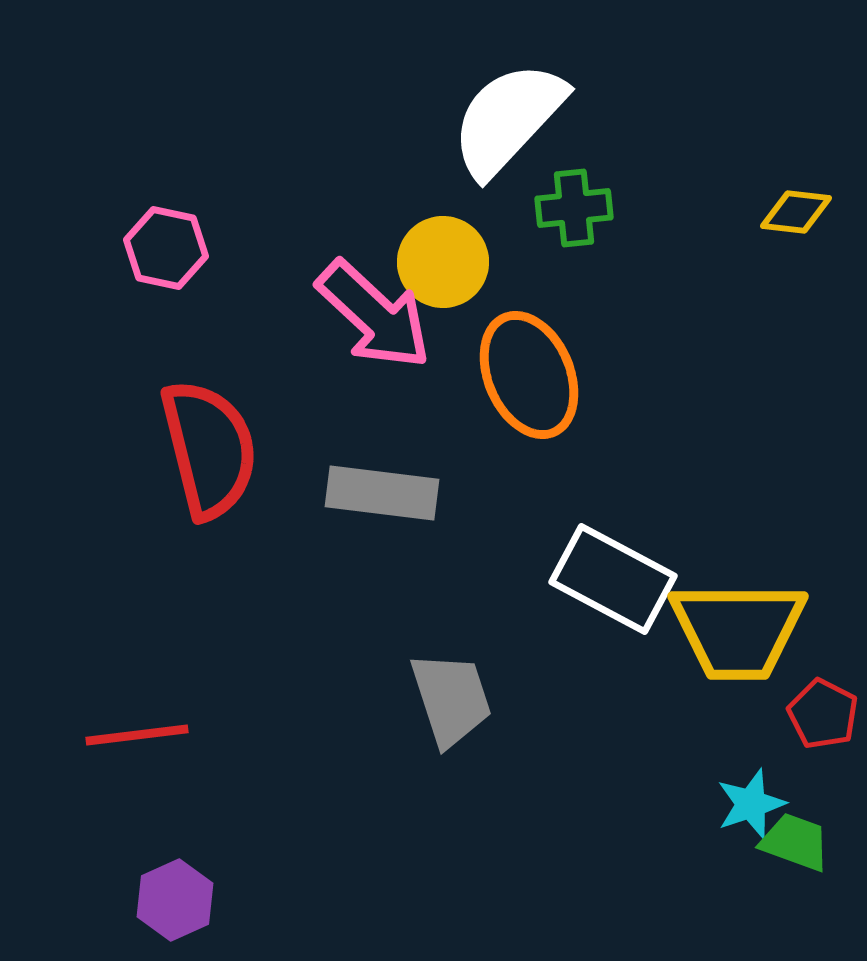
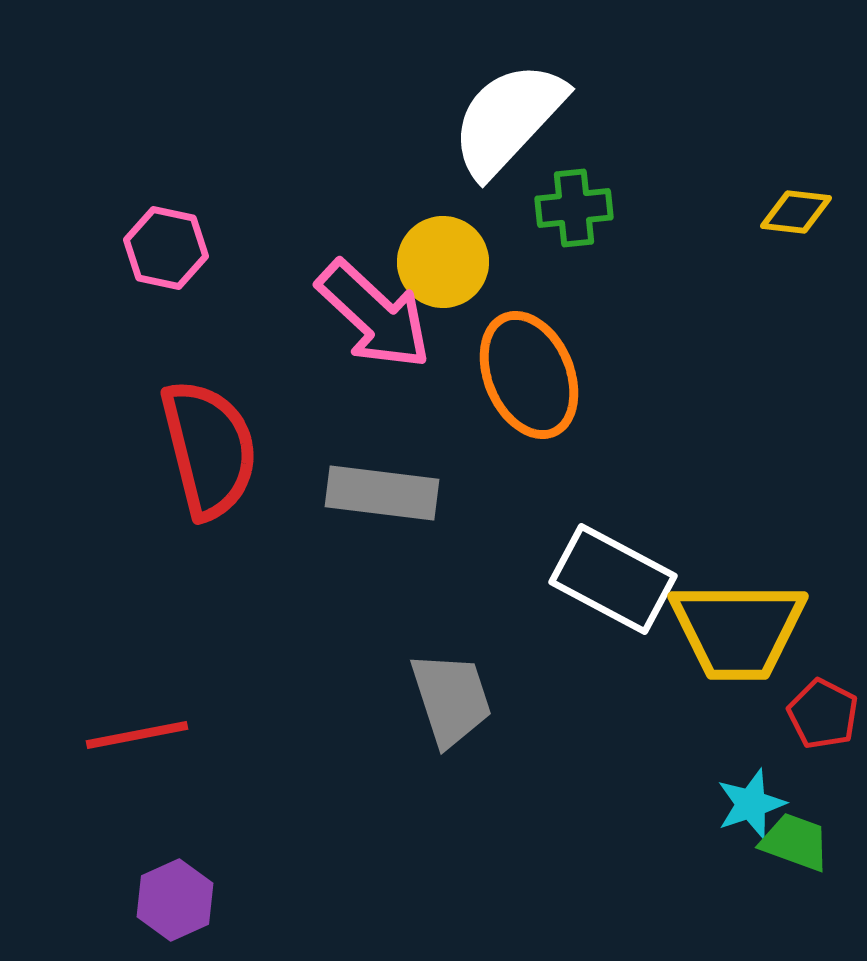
red line: rotated 4 degrees counterclockwise
